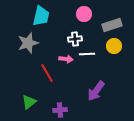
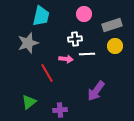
yellow circle: moved 1 px right
